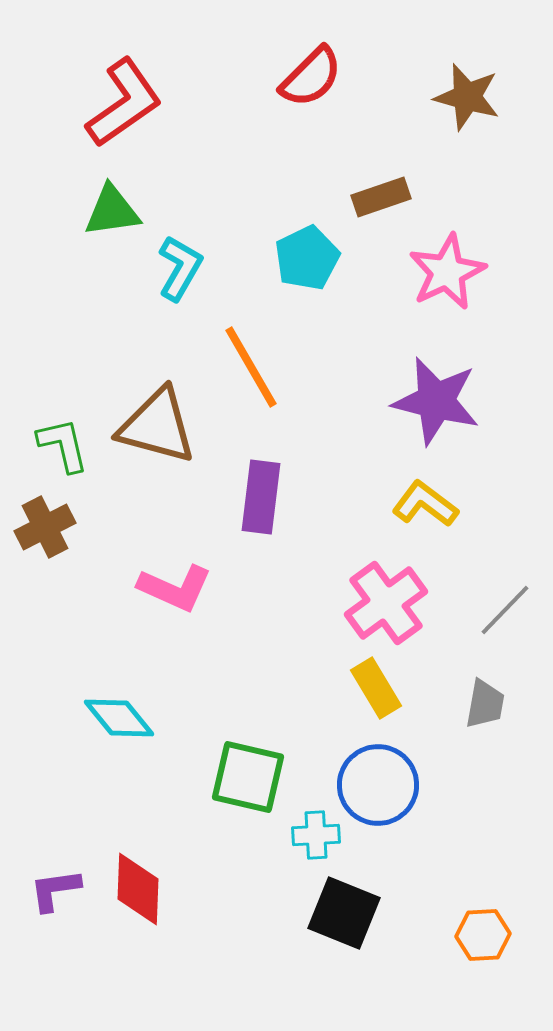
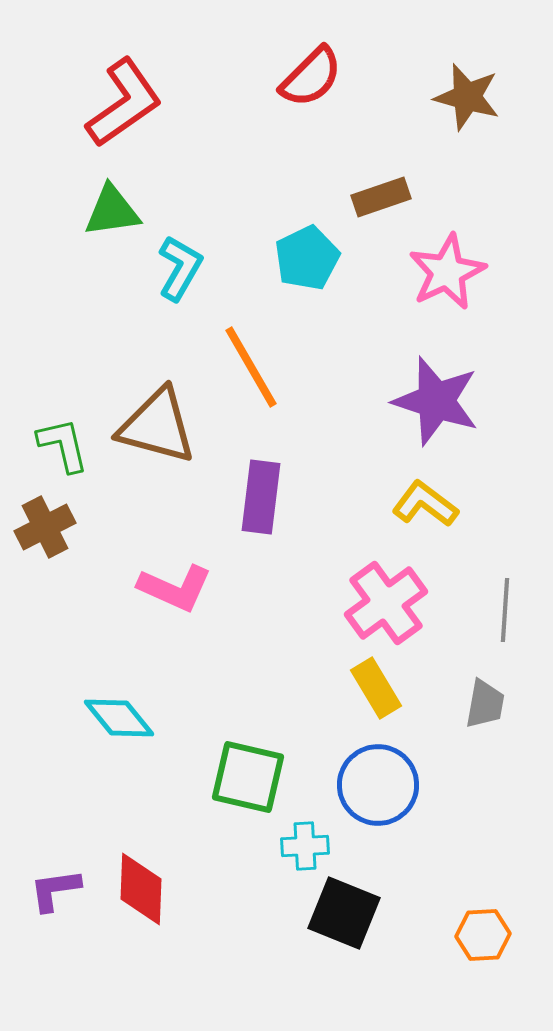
purple star: rotated 4 degrees clockwise
gray line: rotated 40 degrees counterclockwise
cyan cross: moved 11 px left, 11 px down
red diamond: moved 3 px right
